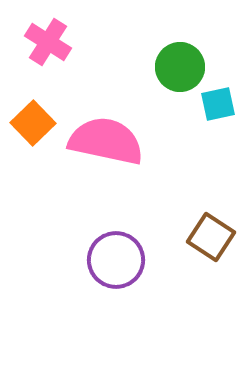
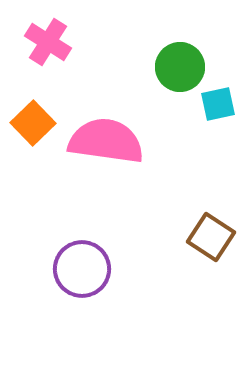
pink semicircle: rotated 4 degrees counterclockwise
purple circle: moved 34 px left, 9 px down
